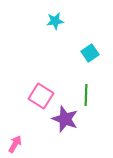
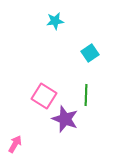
pink square: moved 3 px right
